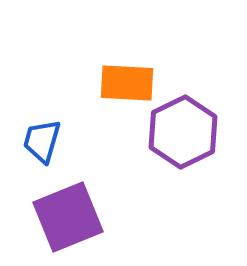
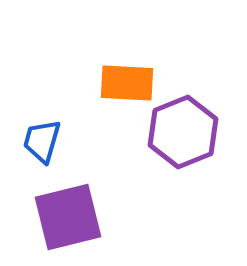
purple hexagon: rotated 4 degrees clockwise
purple square: rotated 8 degrees clockwise
